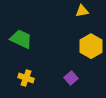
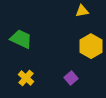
yellow cross: rotated 21 degrees clockwise
